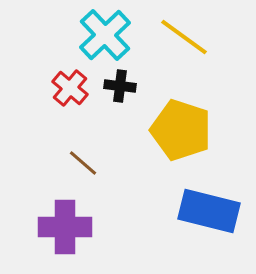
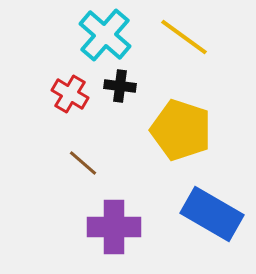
cyan cross: rotated 6 degrees counterclockwise
red cross: moved 6 px down; rotated 9 degrees counterclockwise
blue rectangle: moved 3 px right, 3 px down; rotated 16 degrees clockwise
purple cross: moved 49 px right
